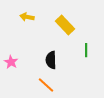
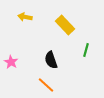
yellow arrow: moved 2 px left
green line: rotated 16 degrees clockwise
black semicircle: rotated 18 degrees counterclockwise
